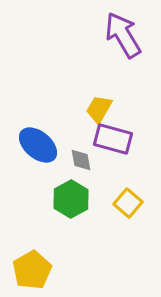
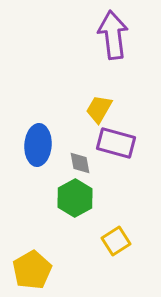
purple arrow: moved 10 px left; rotated 24 degrees clockwise
purple rectangle: moved 3 px right, 4 px down
blue ellipse: rotated 54 degrees clockwise
gray diamond: moved 1 px left, 3 px down
green hexagon: moved 4 px right, 1 px up
yellow square: moved 12 px left, 38 px down; rotated 16 degrees clockwise
